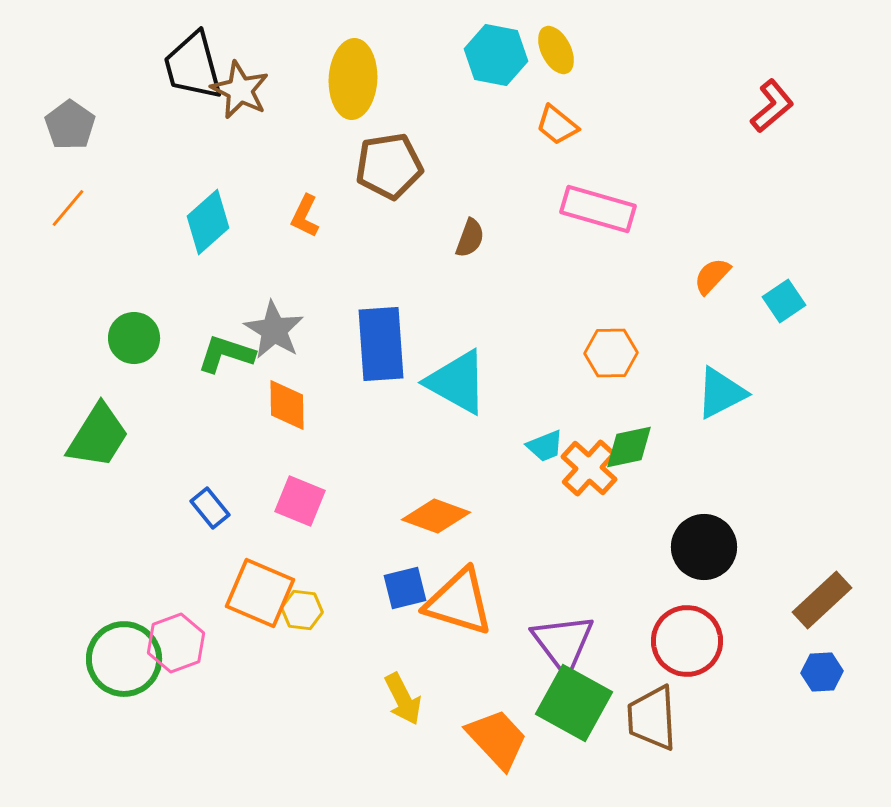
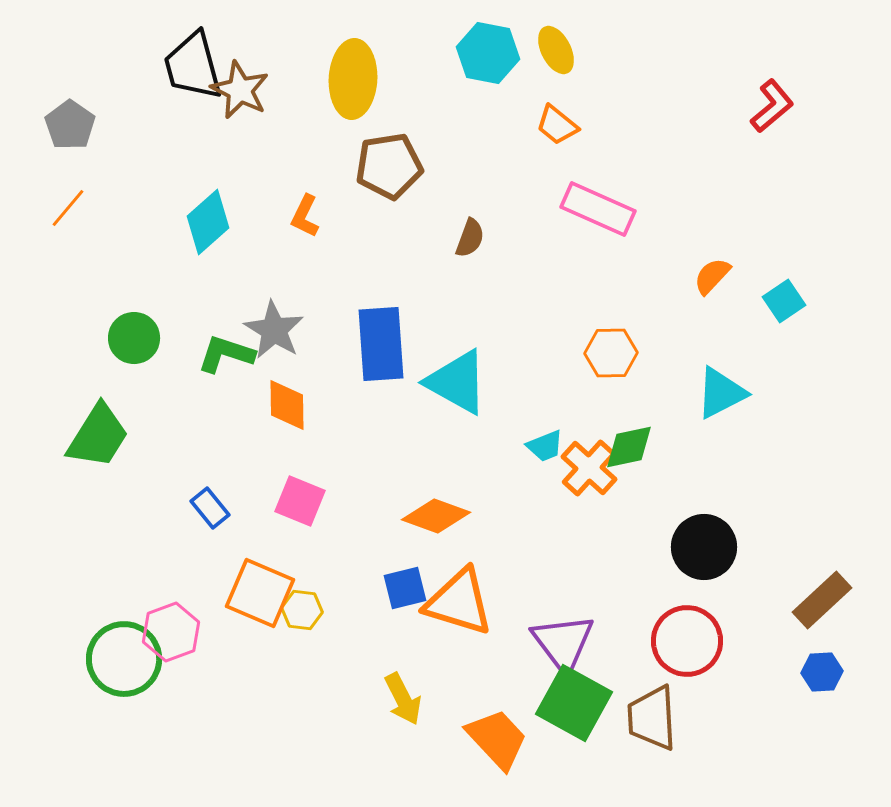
cyan hexagon at (496, 55): moved 8 px left, 2 px up
pink rectangle at (598, 209): rotated 8 degrees clockwise
pink hexagon at (176, 643): moved 5 px left, 11 px up
